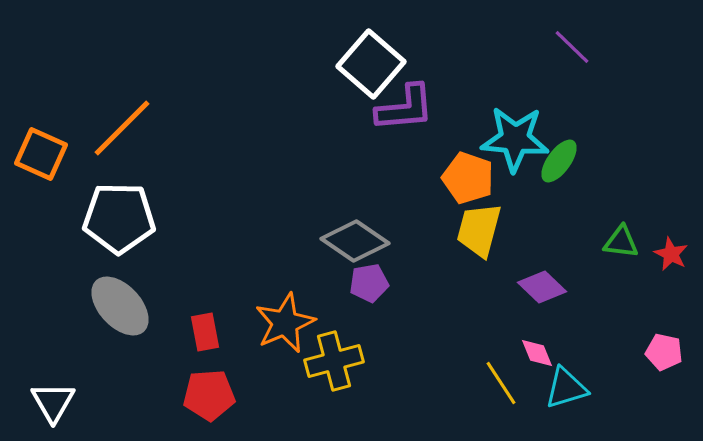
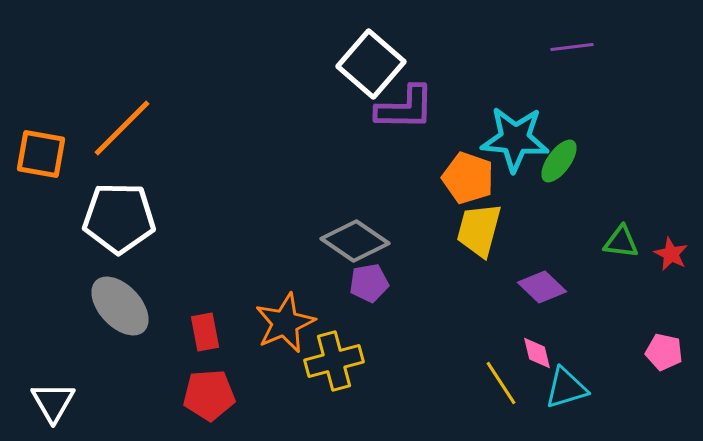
purple line: rotated 51 degrees counterclockwise
purple L-shape: rotated 6 degrees clockwise
orange square: rotated 14 degrees counterclockwise
pink diamond: rotated 9 degrees clockwise
